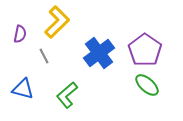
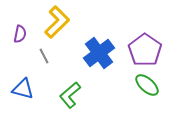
green L-shape: moved 3 px right
